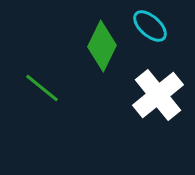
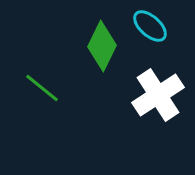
white cross: rotated 6 degrees clockwise
